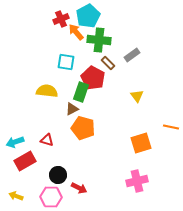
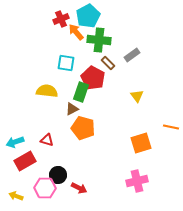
cyan square: moved 1 px down
pink hexagon: moved 6 px left, 9 px up
